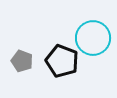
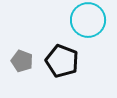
cyan circle: moved 5 px left, 18 px up
